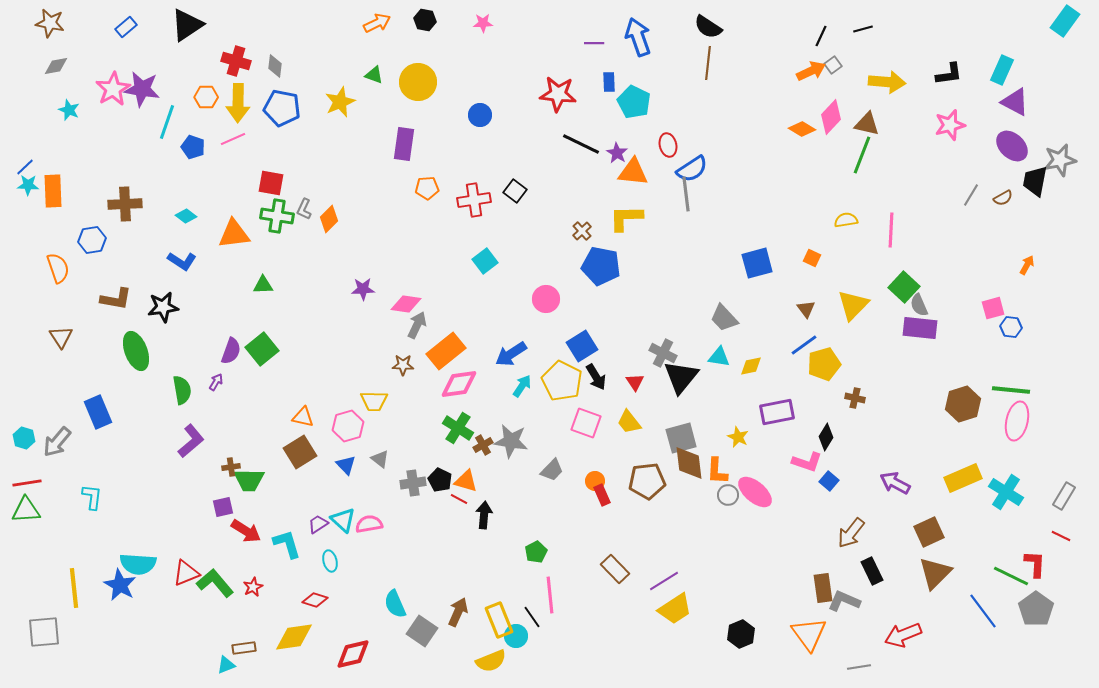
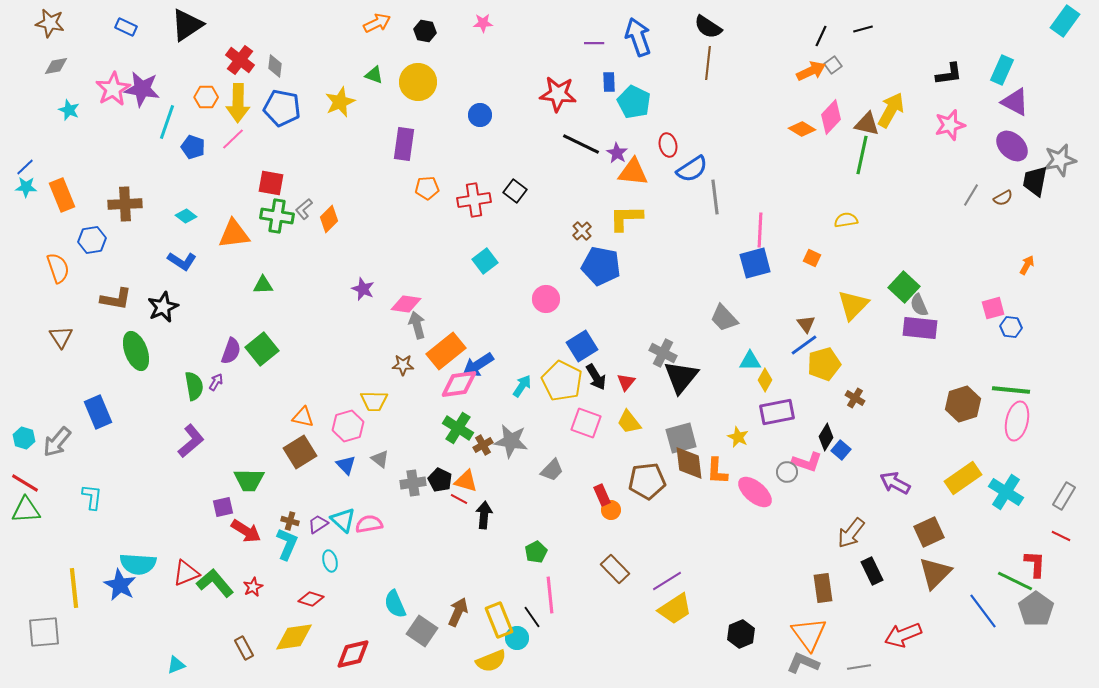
black hexagon at (425, 20): moved 11 px down
blue rectangle at (126, 27): rotated 65 degrees clockwise
red cross at (236, 61): moved 4 px right, 1 px up; rotated 20 degrees clockwise
yellow arrow at (887, 82): moved 4 px right, 28 px down; rotated 66 degrees counterclockwise
pink line at (233, 139): rotated 20 degrees counterclockwise
green line at (862, 155): rotated 9 degrees counterclockwise
cyan star at (28, 185): moved 2 px left, 2 px down
orange rectangle at (53, 191): moved 9 px right, 4 px down; rotated 20 degrees counterclockwise
gray line at (686, 194): moved 29 px right, 3 px down
gray L-shape at (304, 209): rotated 25 degrees clockwise
pink line at (891, 230): moved 131 px left
blue square at (757, 263): moved 2 px left
purple star at (363, 289): rotated 25 degrees clockwise
black star at (163, 307): rotated 16 degrees counterclockwise
brown triangle at (806, 309): moved 15 px down
gray arrow at (417, 325): rotated 40 degrees counterclockwise
blue arrow at (511, 354): moved 33 px left, 11 px down
cyan triangle at (719, 357): moved 31 px right, 4 px down; rotated 10 degrees counterclockwise
yellow diamond at (751, 366): moved 14 px right, 14 px down; rotated 50 degrees counterclockwise
red triangle at (635, 382): moved 9 px left; rotated 12 degrees clockwise
green semicircle at (182, 390): moved 12 px right, 4 px up
brown cross at (855, 398): rotated 18 degrees clockwise
brown cross at (231, 467): moved 59 px right, 54 px down; rotated 24 degrees clockwise
yellow rectangle at (963, 478): rotated 12 degrees counterclockwise
orange circle at (595, 481): moved 16 px right, 29 px down
blue square at (829, 481): moved 12 px right, 31 px up
red line at (27, 483): moved 2 px left; rotated 40 degrees clockwise
gray circle at (728, 495): moved 59 px right, 23 px up
cyan L-shape at (287, 544): rotated 40 degrees clockwise
green line at (1011, 576): moved 4 px right, 5 px down
purple line at (664, 581): moved 3 px right
red diamond at (315, 600): moved 4 px left, 1 px up
gray L-shape at (844, 601): moved 41 px left, 62 px down
cyan circle at (516, 636): moved 1 px right, 2 px down
brown rectangle at (244, 648): rotated 70 degrees clockwise
cyan triangle at (226, 665): moved 50 px left
